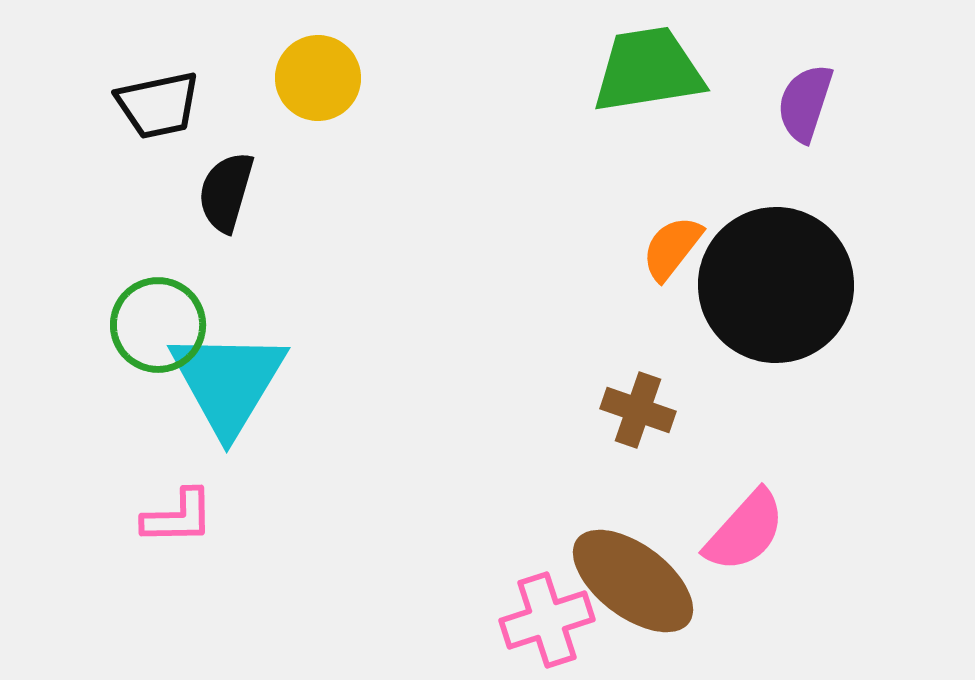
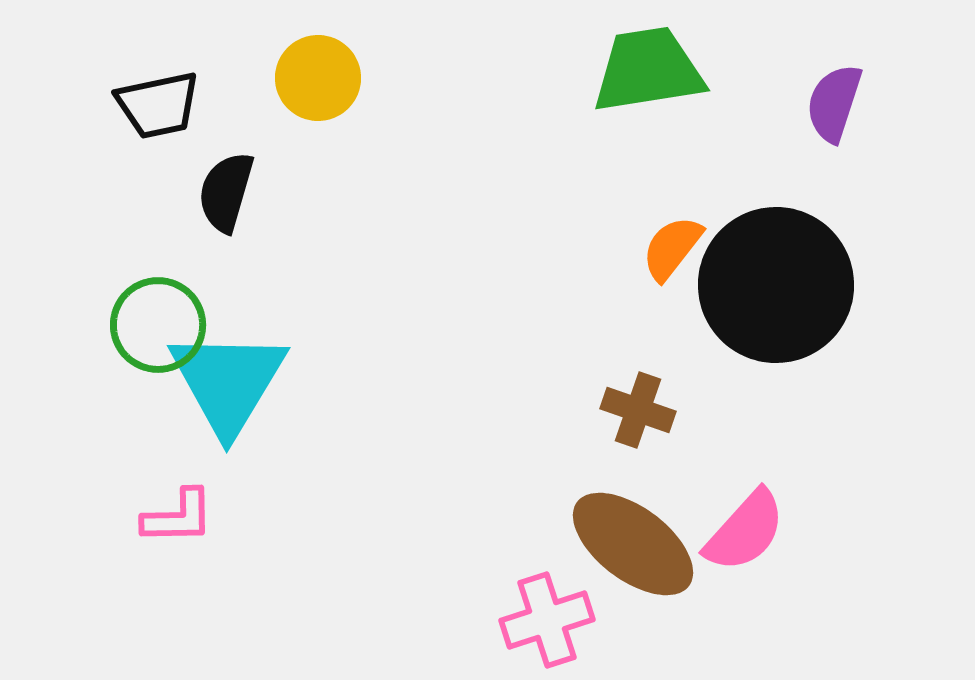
purple semicircle: moved 29 px right
brown ellipse: moved 37 px up
